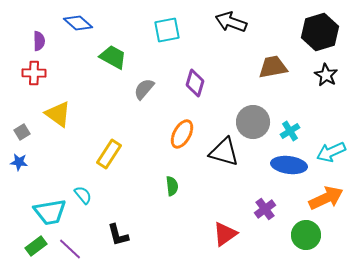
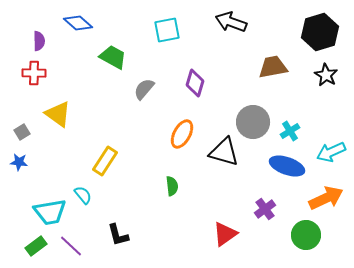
yellow rectangle: moved 4 px left, 7 px down
blue ellipse: moved 2 px left, 1 px down; rotated 12 degrees clockwise
purple line: moved 1 px right, 3 px up
